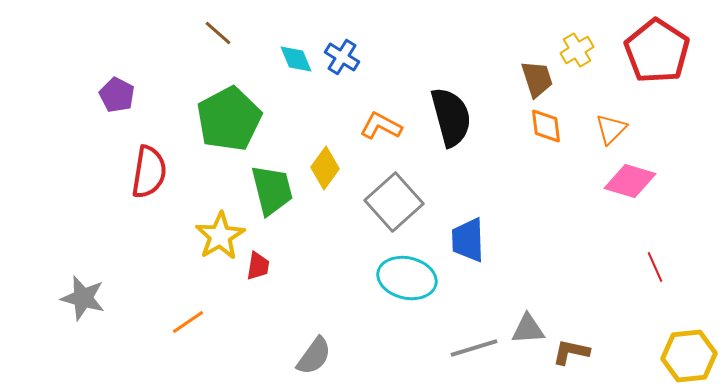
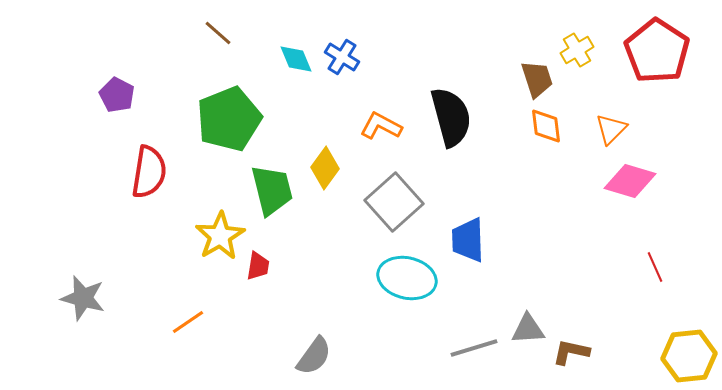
green pentagon: rotated 6 degrees clockwise
